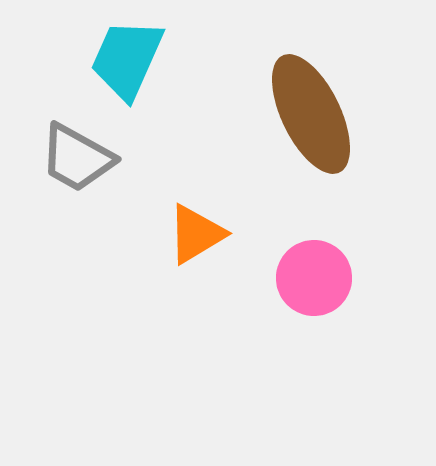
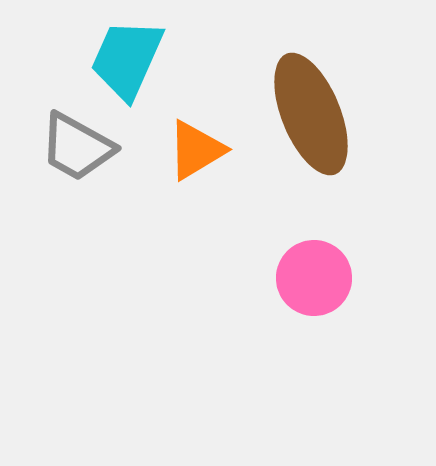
brown ellipse: rotated 4 degrees clockwise
gray trapezoid: moved 11 px up
orange triangle: moved 84 px up
